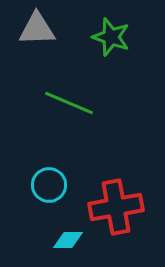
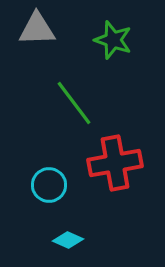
green star: moved 2 px right, 3 px down
green line: moved 5 px right; rotated 30 degrees clockwise
red cross: moved 1 px left, 44 px up
cyan diamond: rotated 24 degrees clockwise
